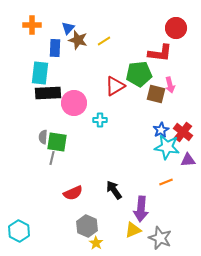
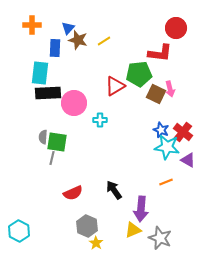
pink arrow: moved 4 px down
brown square: rotated 12 degrees clockwise
blue star: rotated 21 degrees counterclockwise
purple triangle: rotated 35 degrees clockwise
